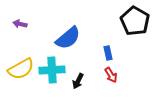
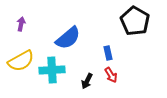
purple arrow: moved 1 px right; rotated 88 degrees clockwise
yellow semicircle: moved 8 px up
black arrow: moved 9 px right
